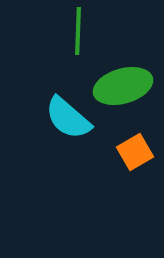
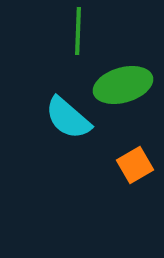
green ellipse: moved 1 px up
orange square: moved 13 px down
